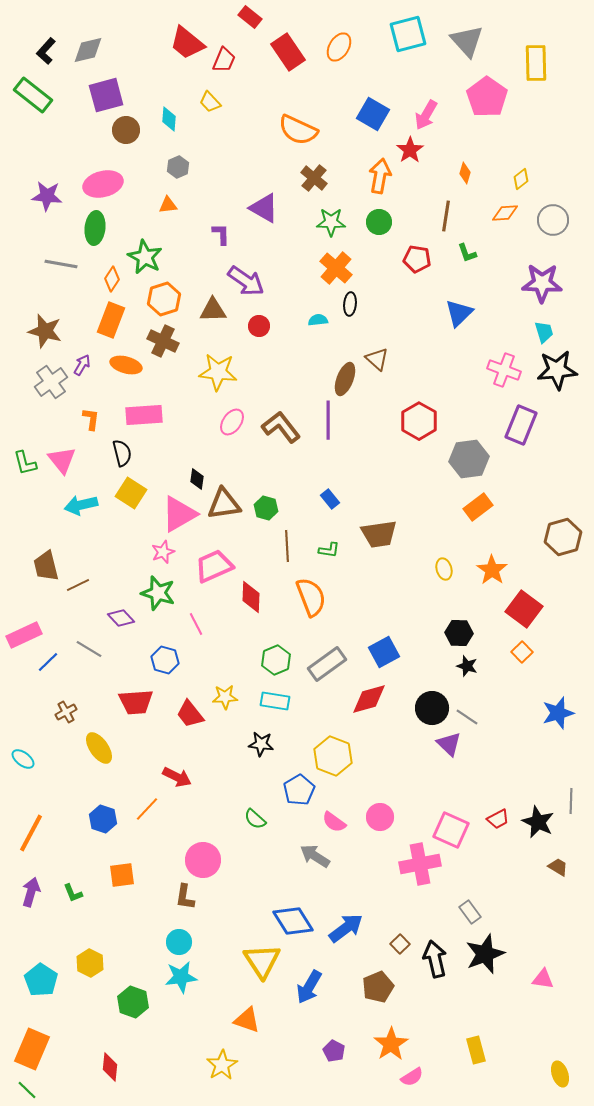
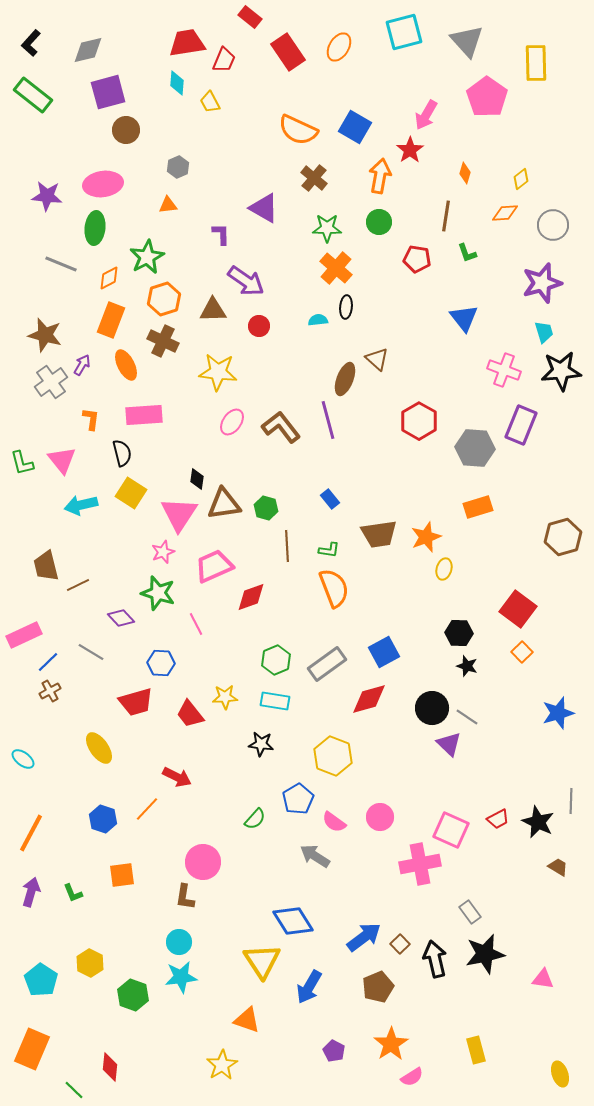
cyan square at (408, 34): moved 4 px left, 2 px up
red trapezoid at (187, 43): rotated 132 degrees clockwise
black L-shape at (46, 51): moved 15 px left, 8 px up
purple square at (106, 95): moved 2 px right, 3 px up
yellow trapezoid at (210, 102): rotated 15 degrees clockwise
blue square at (373, 114): moved 18 px left, 13 px down
cyan diamond at (169, 119): moved 8 px right, 36 px up
pink ellipse at (103, 184): rotated 6 degrees clockwise
gray circle at (553, 220): moved 5 px down
green star at (331, 222): moved 4 px left, 6 px down
green star at (145, 257): moved 2 px right; rotated 16 degrees clockwise
gray line at (61, 264): rotated 12 degrees clockwise
orange diamond at (112, 279): moved 3 px left, 1 px up; rotated 30 degrees clockwise
purple star at (542, 283): rotated 18 degrees counterclockwise
black ellipse at (350, 304): moved 4 px left, 3 px down
blue triangle at (459, 313): moved 5 px right, 5 px down; rotated 24 degrees counterclockwise
brown star at (45, 331): moved 4 px down
orange ellipse at (126, 365): rotated 48 degrees clockwise
black star at (557, 370): moved 4 px right, 1 px down
purple line at (328, 420): rotated 15 degrees counterclockwise
gray hexagon at (469, 459): moved 6 px right, 11 px up; rotated 12 degrees clockwise
green L-shape at (25, 463): moved 3 px left
orange rectangle at (478, 507): rotated 20 degrees clockwise
pink triangle at (179, 514): rotated 27 degrees counterclockwise
yellow ellipse at (444, 569): rotated 30 degrees clockwise
orange star at (492, 570): moved 66 px left, 33 px up; rotated 16 degrees clockwise
red diamond at (251, 597): rotated 68 degrees clockwise
orange semicircle at (311, 597): moved 23 px right, 9 px up
red square at (524, 609): moved 6 px left
gray line at (89, 649): moved 2 px right, 3 px down
blue hexagon at (165, 660): moved 4 px left, 3 px down; rotated 12 degrees counterclockwise
red trapezoid at (136, 702): rotated 12 degrees counterclockwise
brown cross at (66, 712): moved 16 px left, 21 px up
blue pentagon at (299, 790): moved 1 px left, 9 px down
green semicircle at (255, 819): rotated 90 degrees counterclockwise
pink circle at (203, 860): moved 2 px down
blue arrow at (346, 928): moved 18 px right, 9 px down
black star at (485, 954): rotated 9 degrees clockwise
green hexagon at (133, 1002): moved 7 px up
green line at (27, 1090): moved 47 px right
